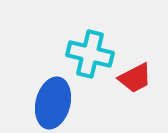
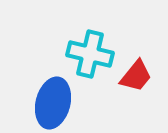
red trapezoid: moved 1 px right, 2 px up; rotated 24 degrees counterclockwise
